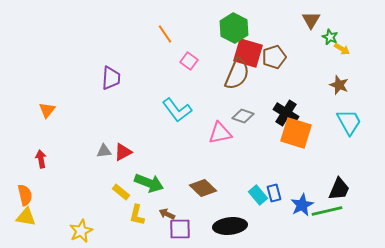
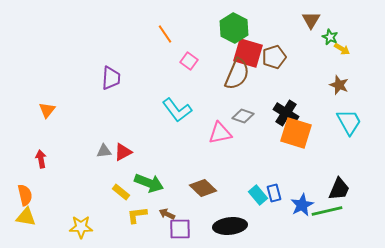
yellow L-shape: rotated 70 degrees clockwise
yellow star: moved 4 px up; rotated 25 degrees clockwise
